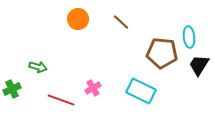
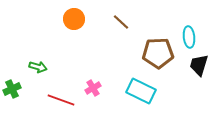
orange circle: moved 4 px left
brown pentagon: moved 4 px left; rotated 8 degrees counterclockwise
black trapezoid: rotated 15 degrees counterclockwise
